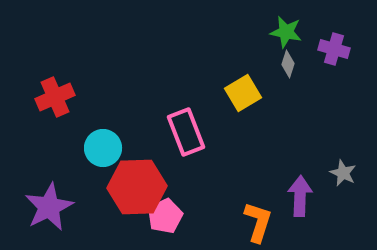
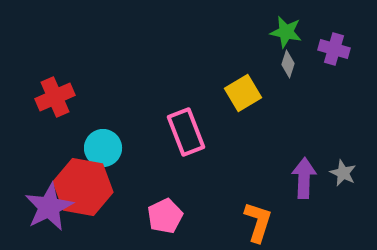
red hexagon: moved 54 px left; rotated 12 degrees clockwise
purple arrow: moved 4 px right, 18 px up
